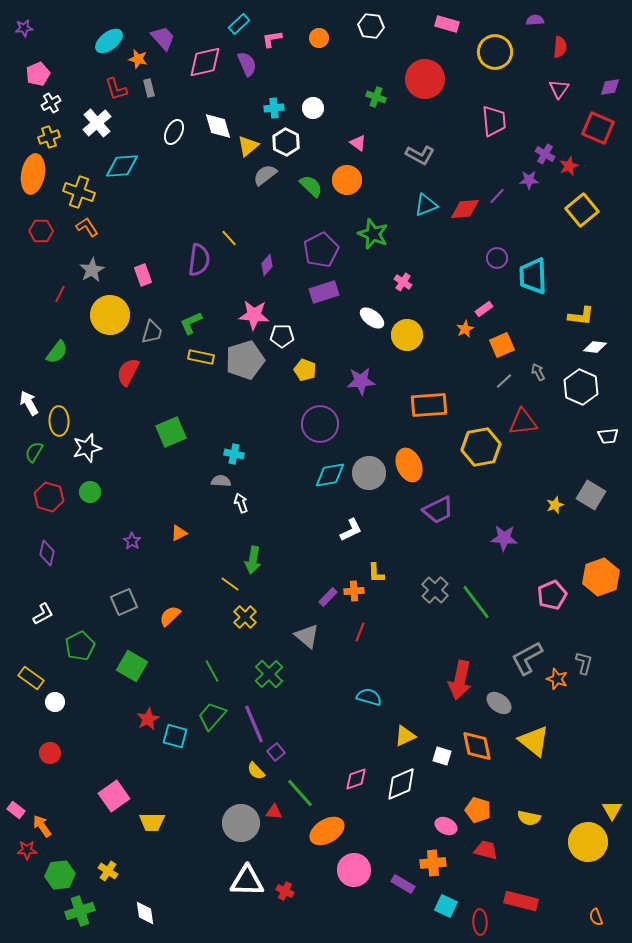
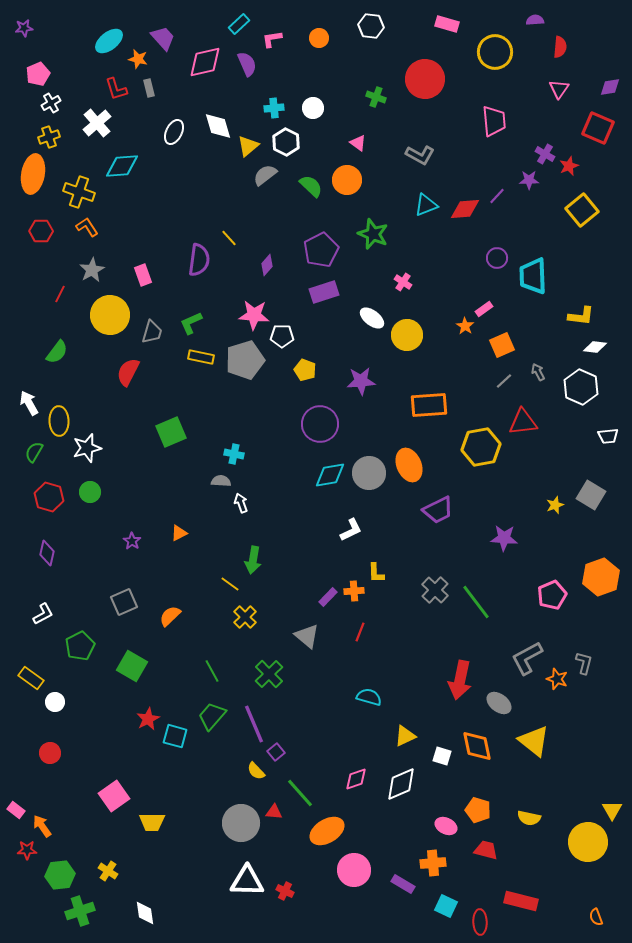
orange star at (465, 329): moved 3 px up; rotated 12 degrees counterclockwise
